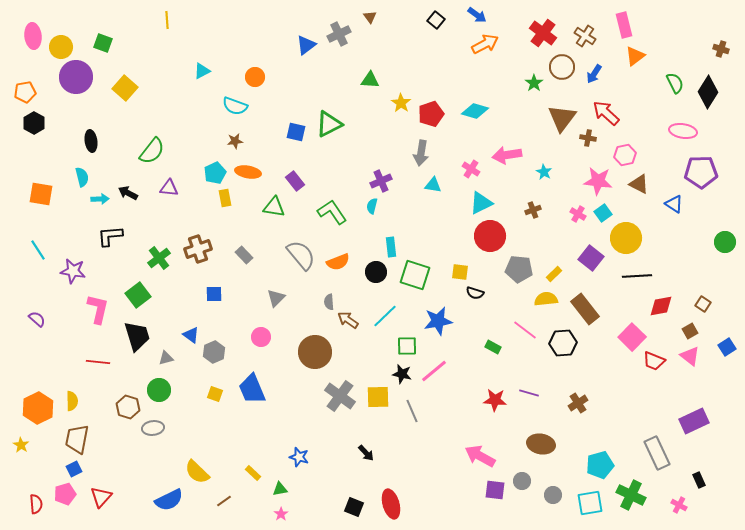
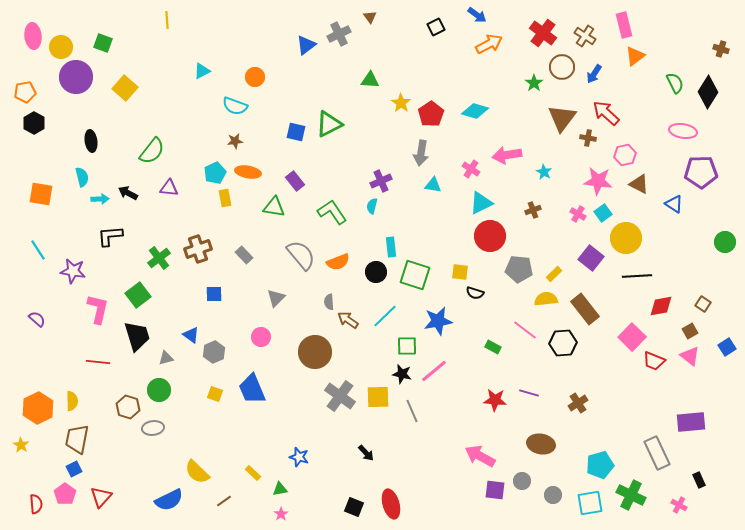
black square at (436, 20): moved 7 px down; rotated 24 degrees clockwise
orange arrow at (485, 44): moved 4 px right
red pentagon at (431, 114): rotated 15 degrees counterclockwise
purple rectangle at (694, 421): moved 3 px left, 1 px down; rotated 20 degrees clockwise
pink pentagon at (65, 494): rotated 20 degrees counterclockwise
